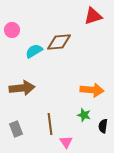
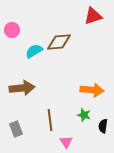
brown line: moved 4 px up
